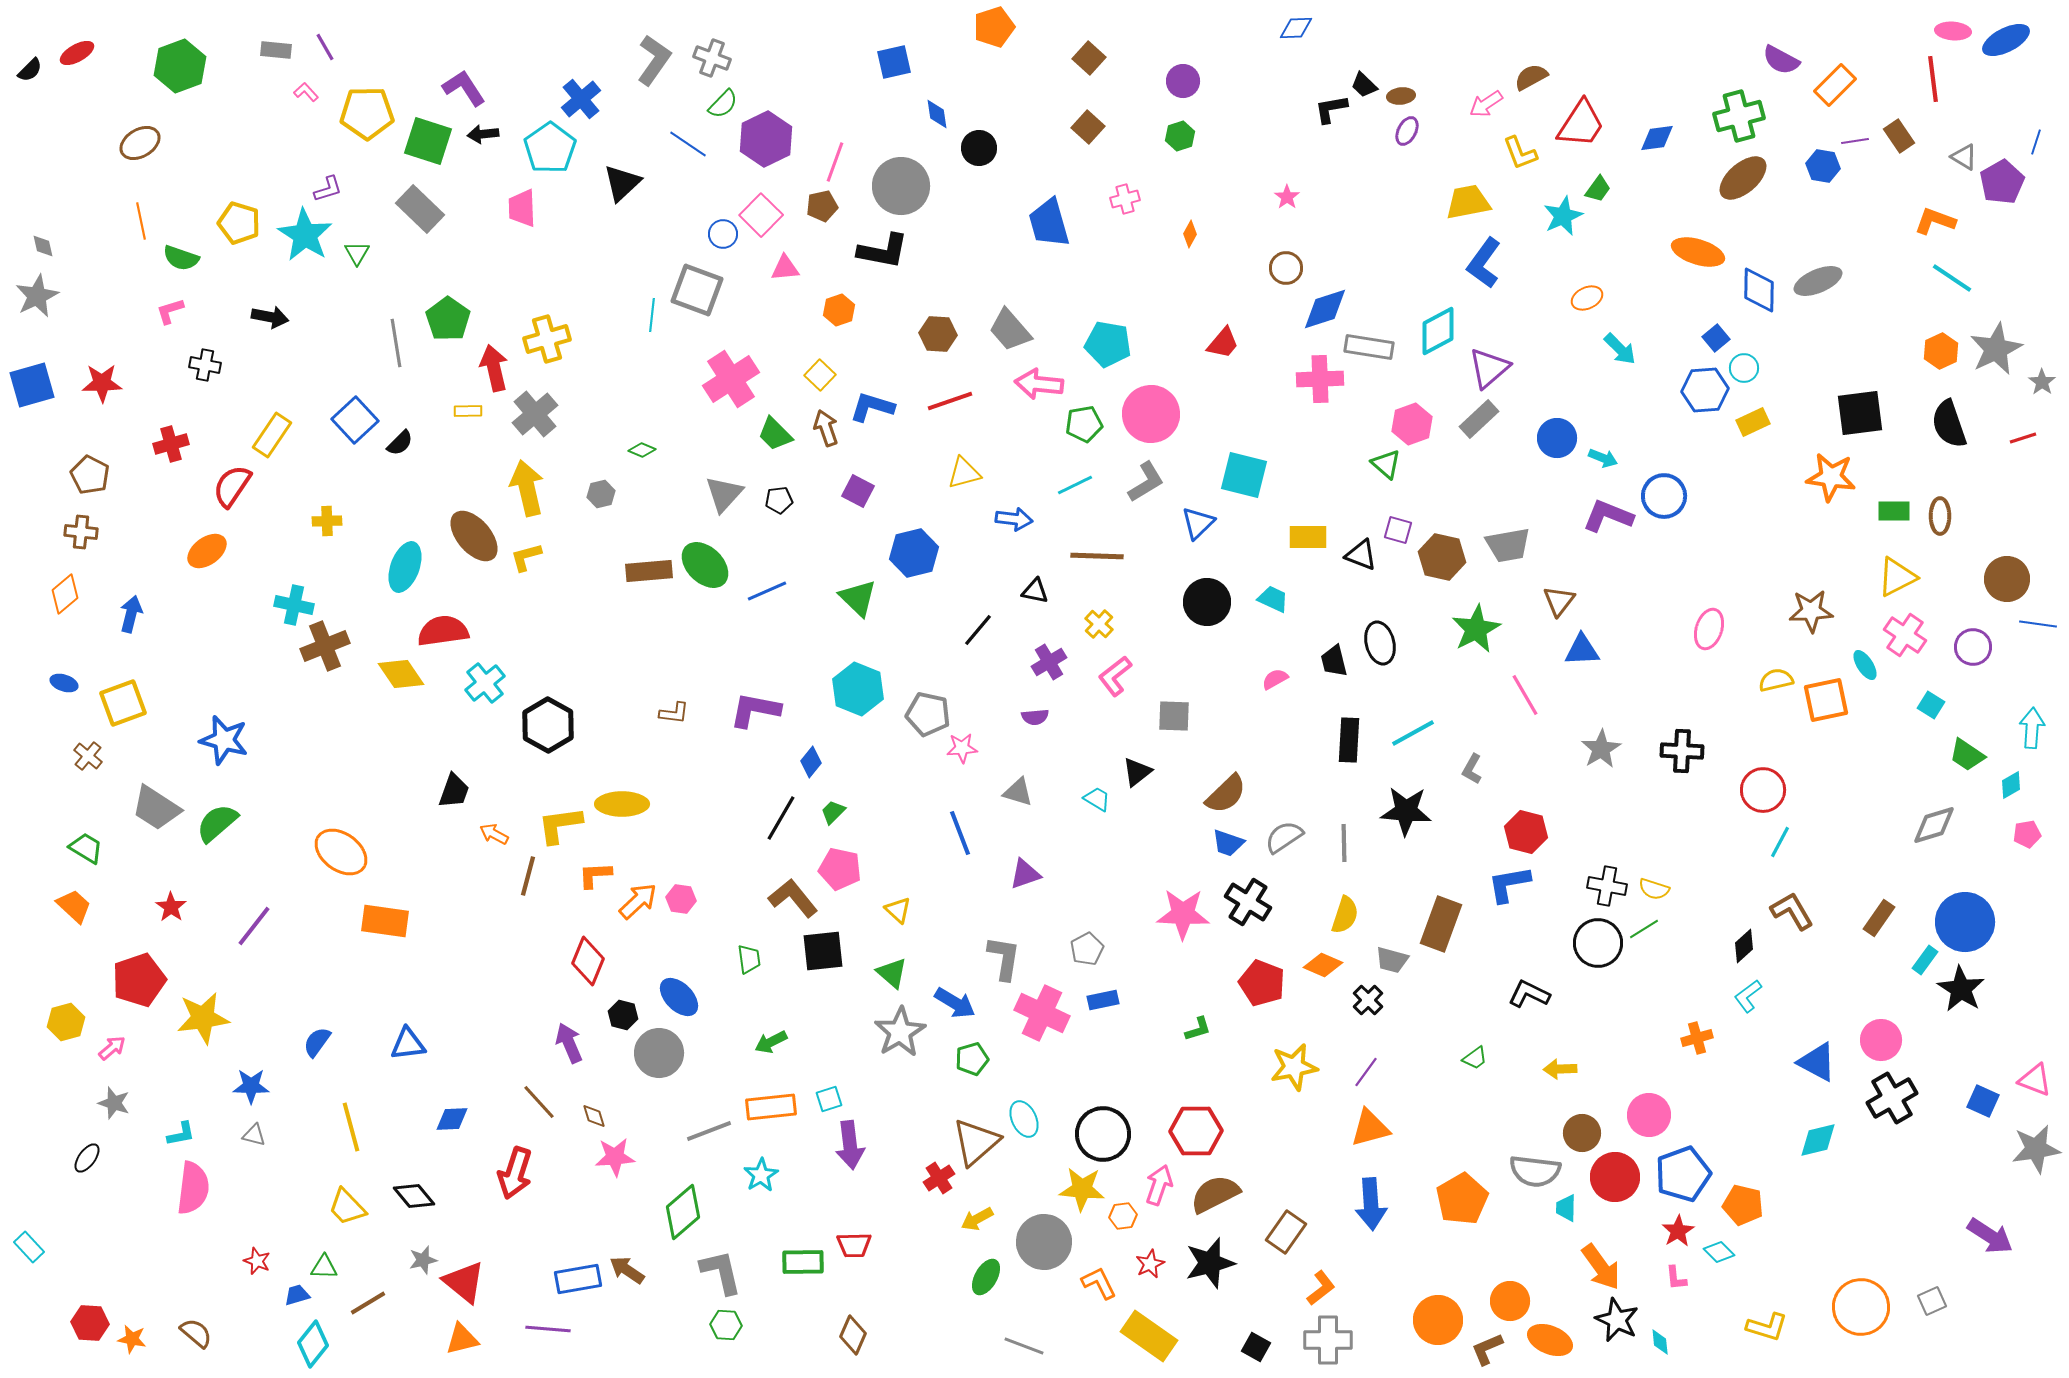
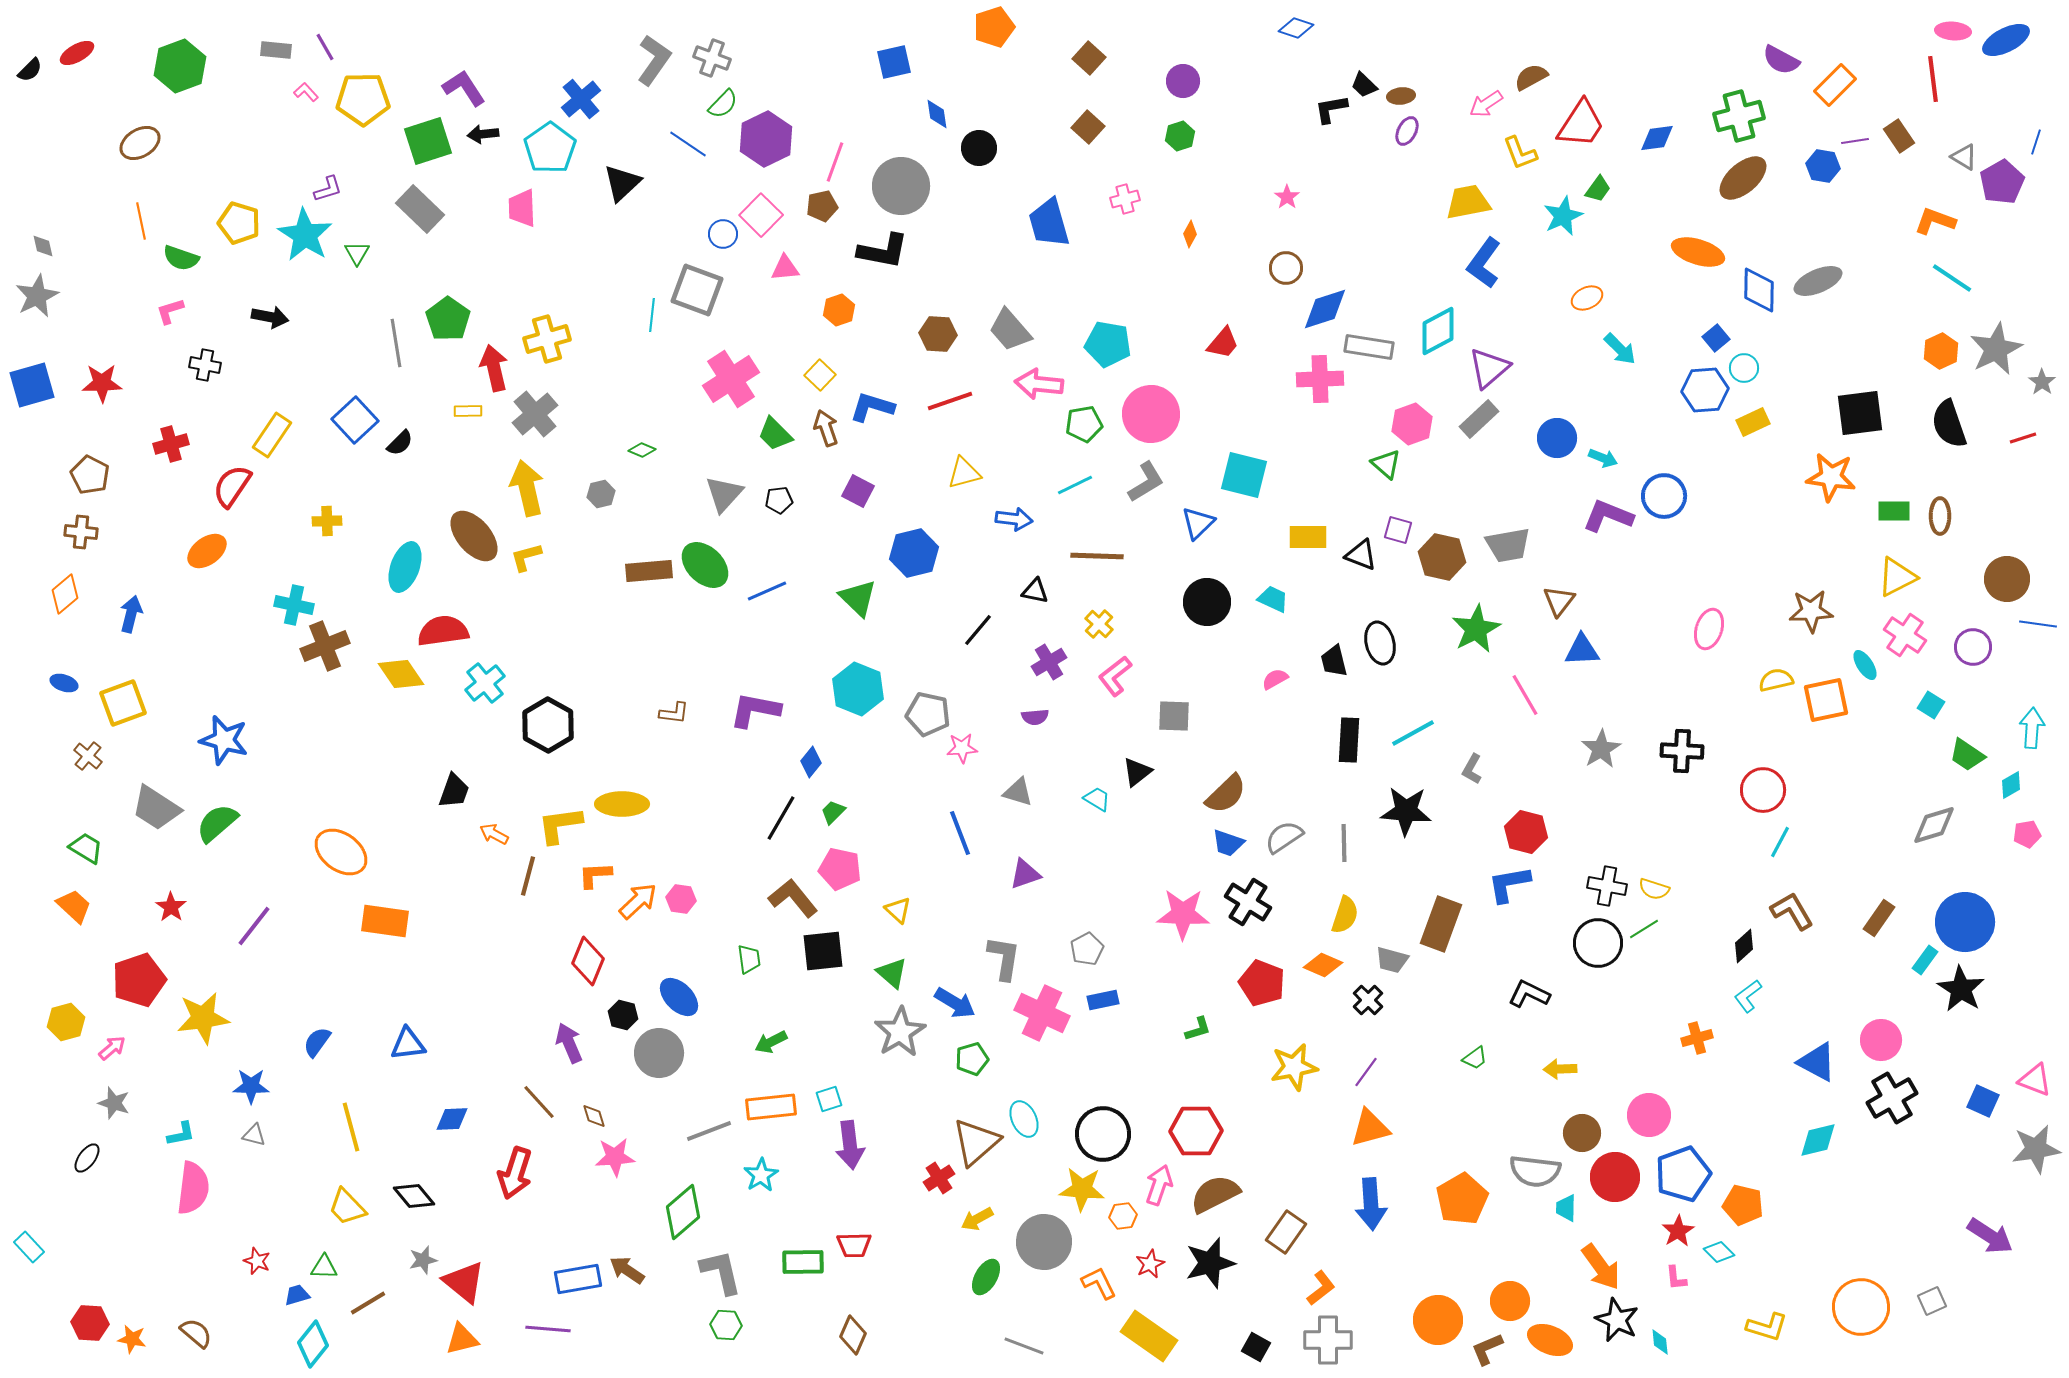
blue diamond at (1296, 28): rotated 20 degrees clockwise
yellow pentagon at (367, 113): moved 4 px left, 14 px up
green square at (428, 141): rotated 36 degrees counterclockwise
